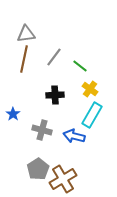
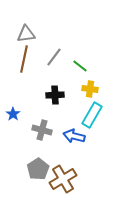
yellow cross: rotated 28 degrees counterclockwise
